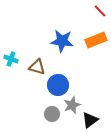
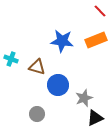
gray star: moved 12 px right, 7 px up
gray circle: moved 15 px left
black triangle: moved 5 px right, 2 px up; rotated 12 degrees clockwise
